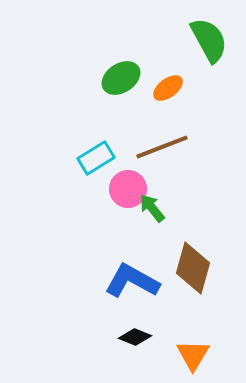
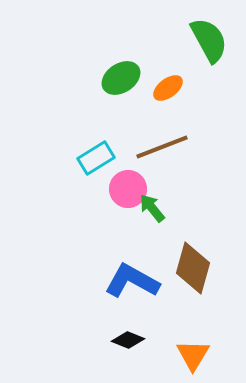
black diamond: moved 7 px left, 3 px down
